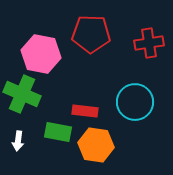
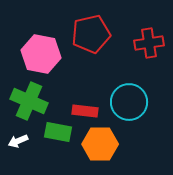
red pentagon: rotated 15 degrees counterclockwise
green cross: moved 7 px right, 7 px down
cyan circle: moved 6 px left
white arrow: rotated 60 degrees clockwise
orange hexagon: moved 4 px right, 1 px up; rotated 8 degrees counterclockwise
